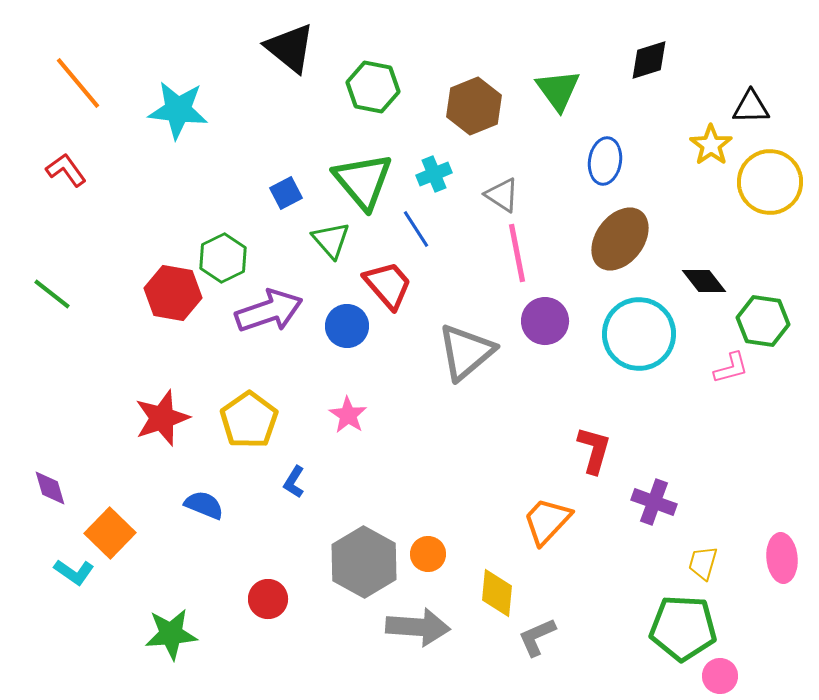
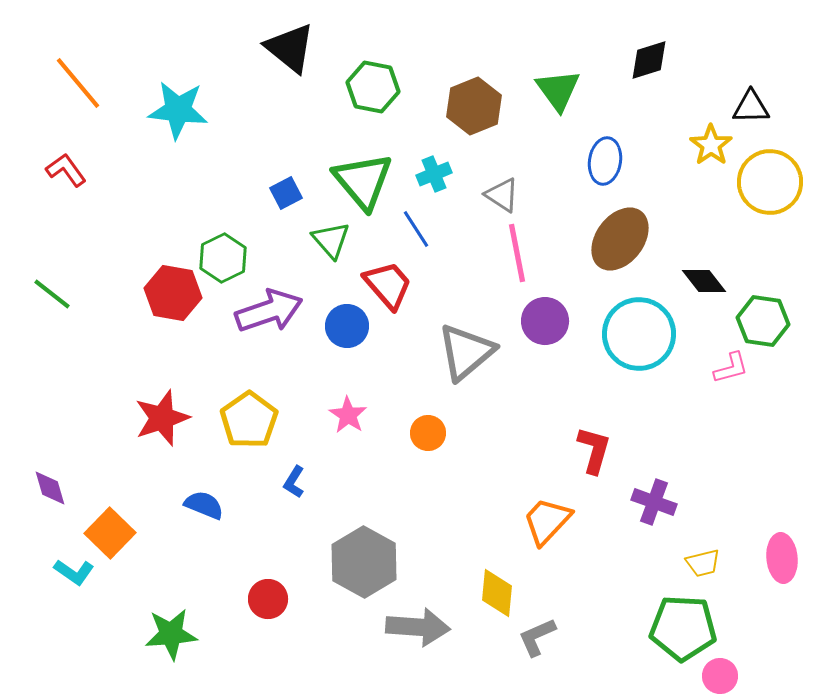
orange circle at (428, 554): moved 121 px up
yellow trapezoid at (703, 563): rotated 120 degrees counterclockwise
